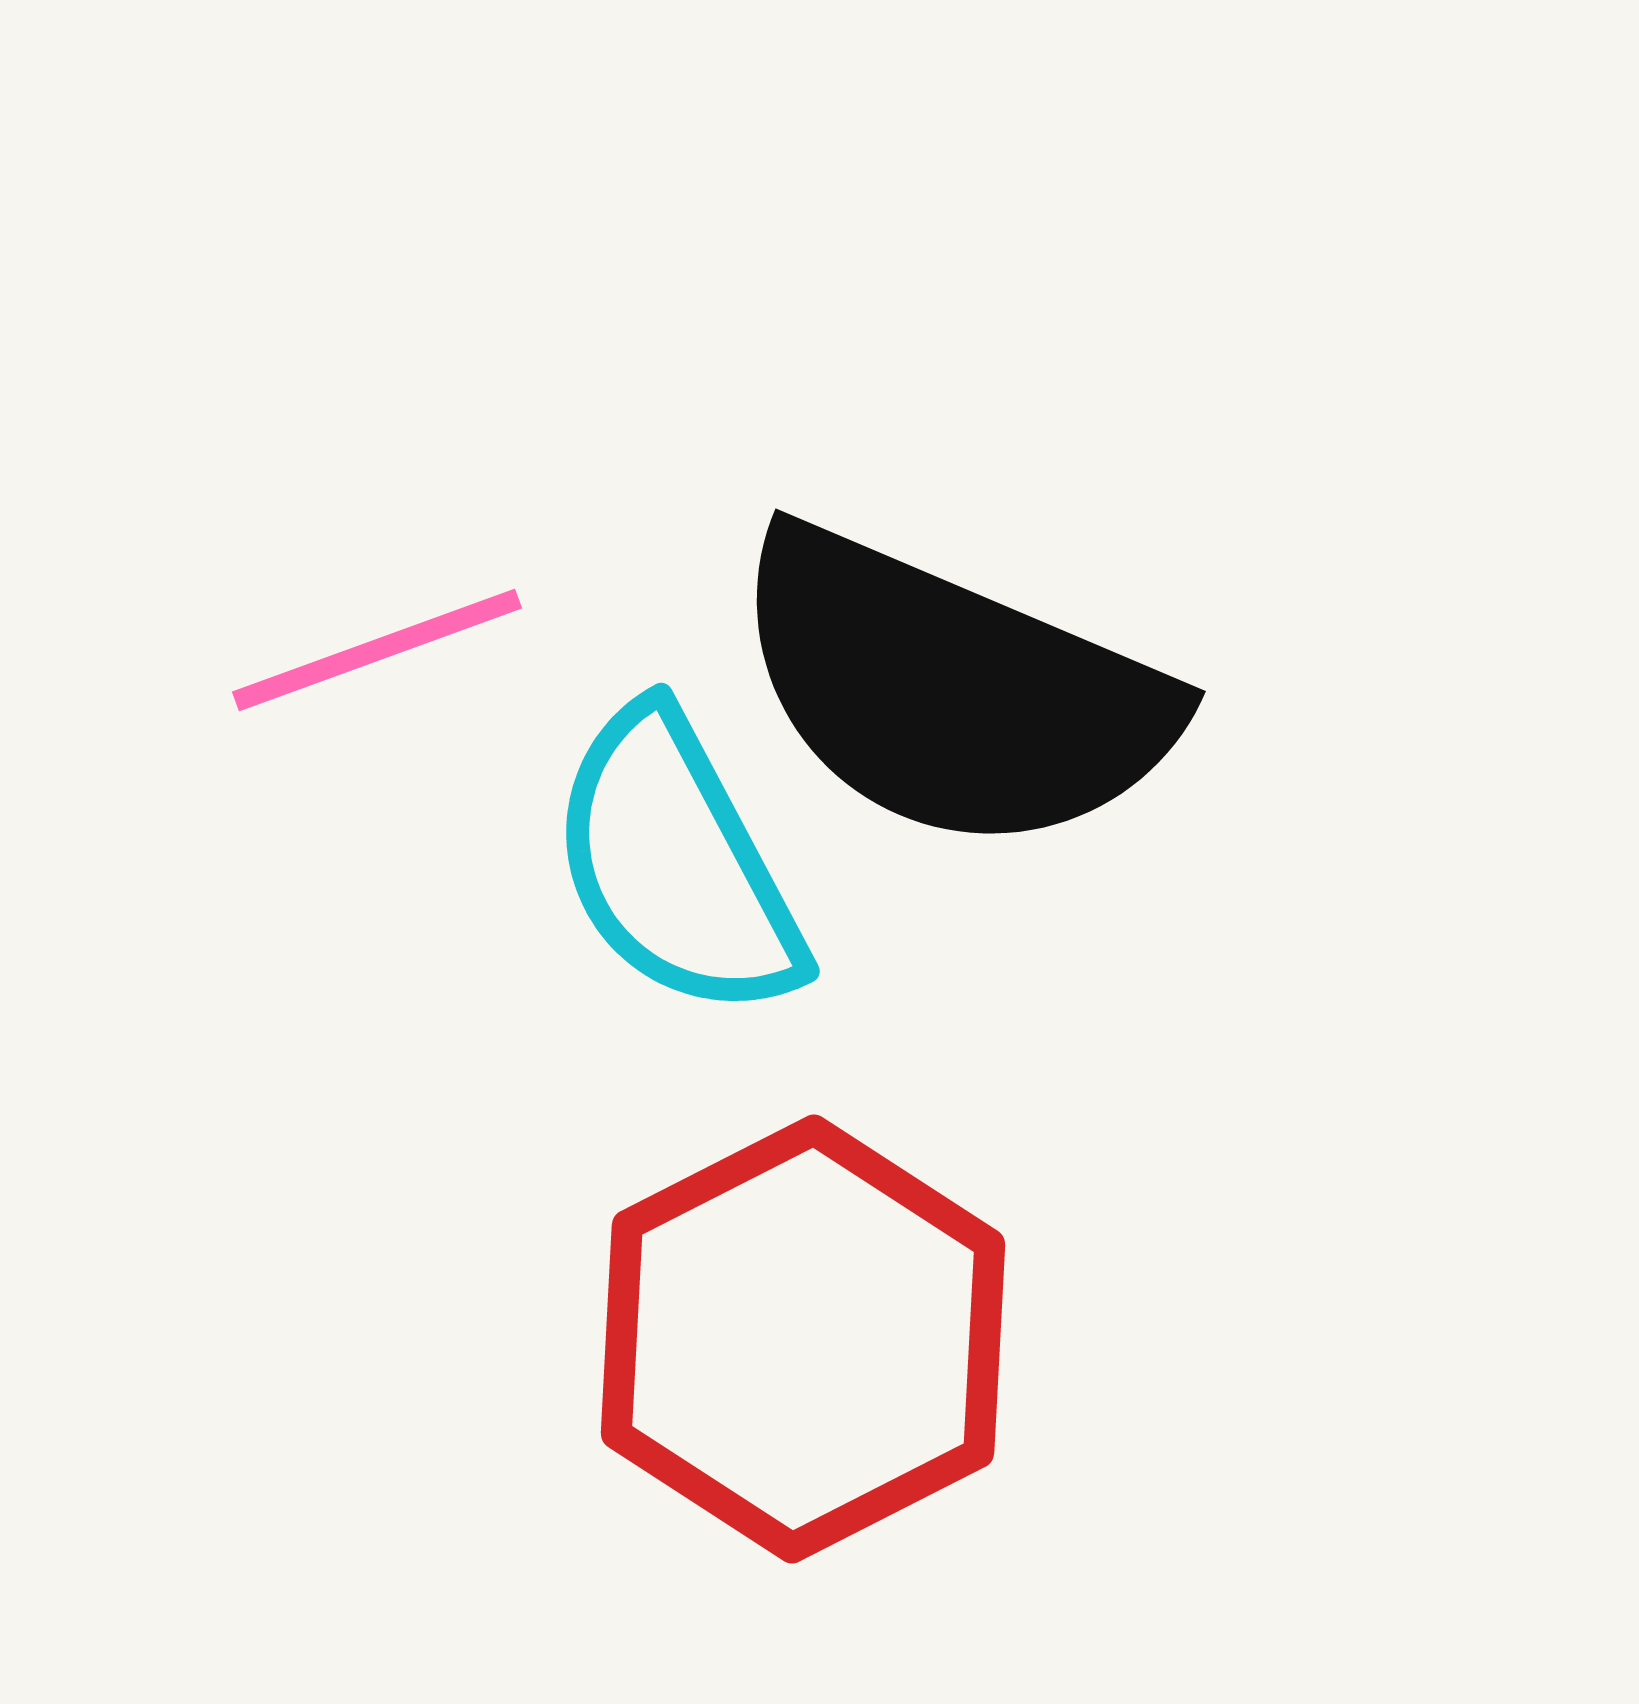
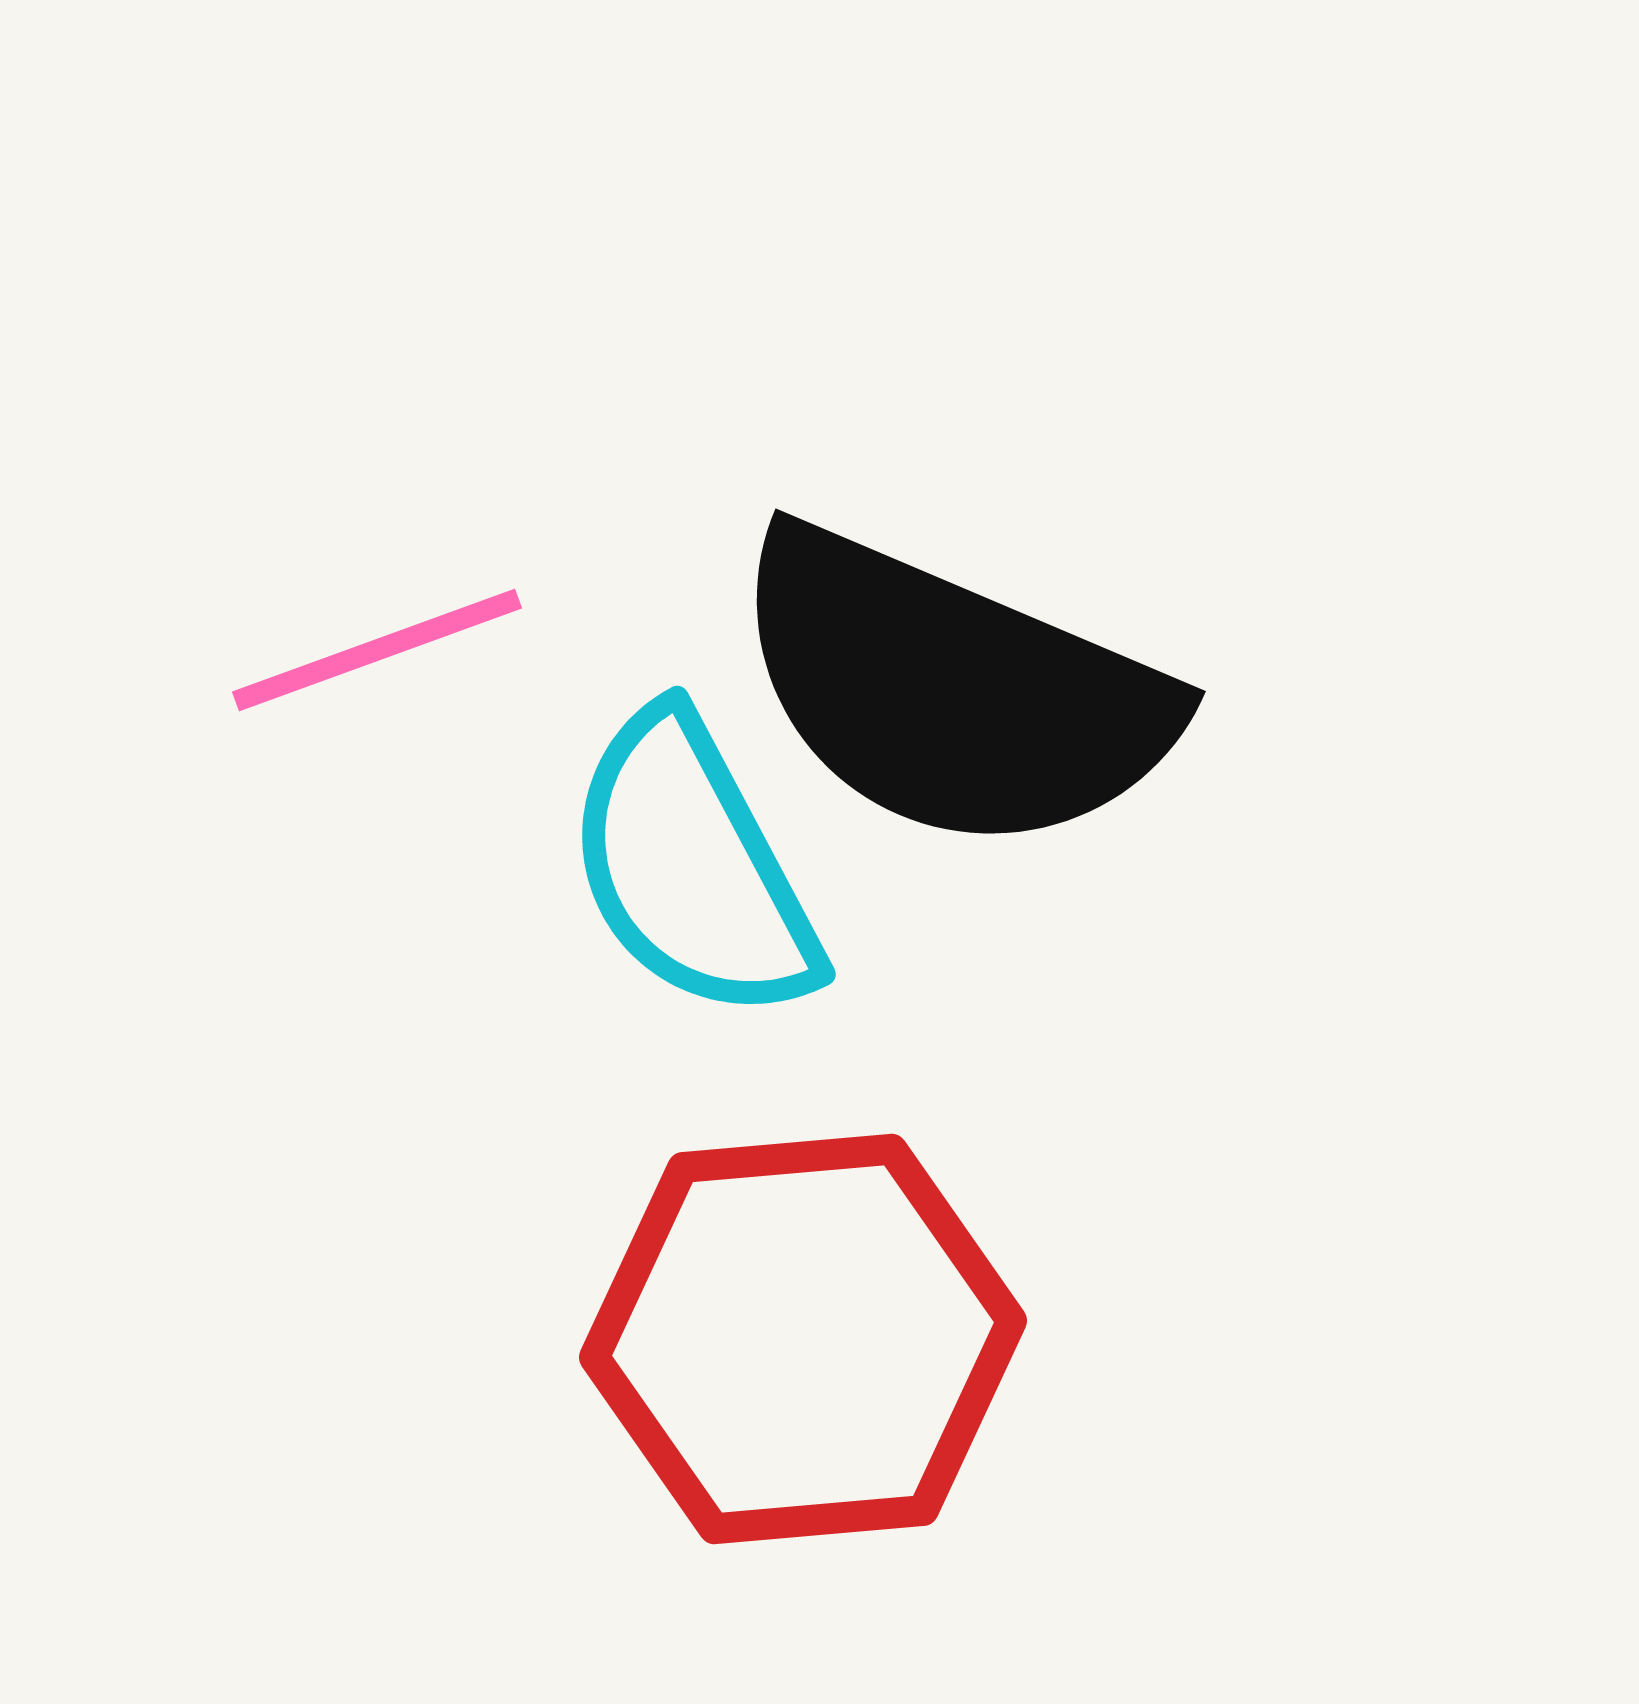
cyan semicircle: moved 16 px right, 3 px down
red hexagon: rotated 22 degrees clockwise
